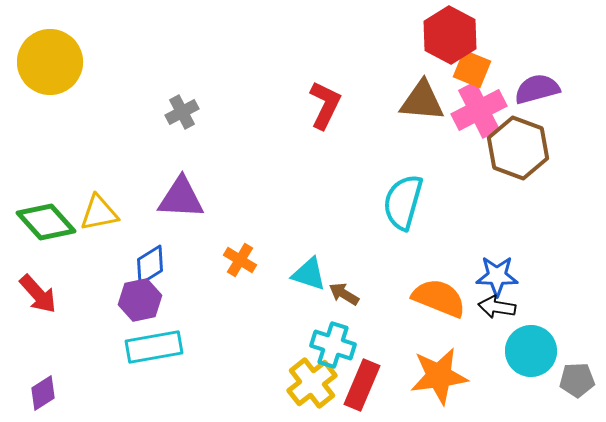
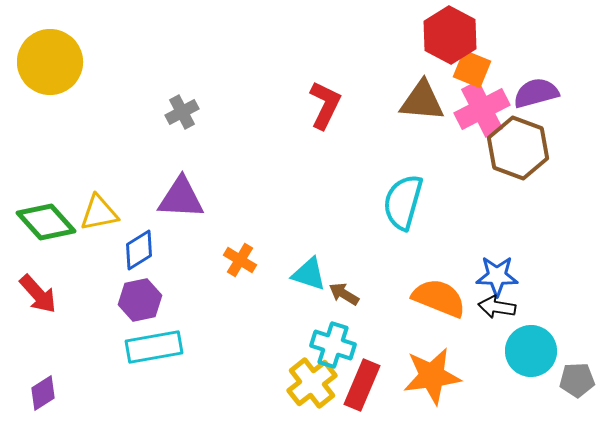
purple semicircle: moved 1 px left, 4 px down
pink cross: moved 3 px right, 1 px up
blue diamond: moved 11 px left, 15 px up
orange star: moved 7 px left
